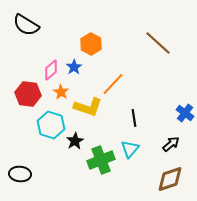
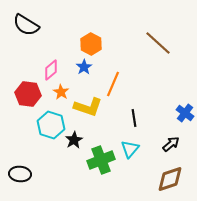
blue star: moved 10 px right
orange line: rotated 20 degrees counterclockwise
black star: moved 1 px left, 1 px up
